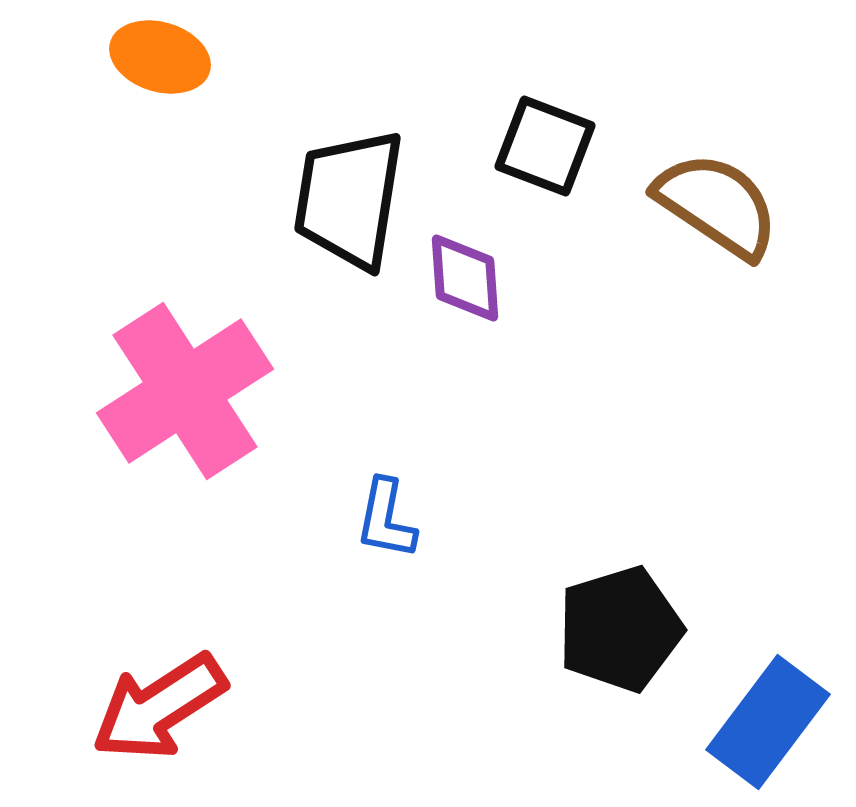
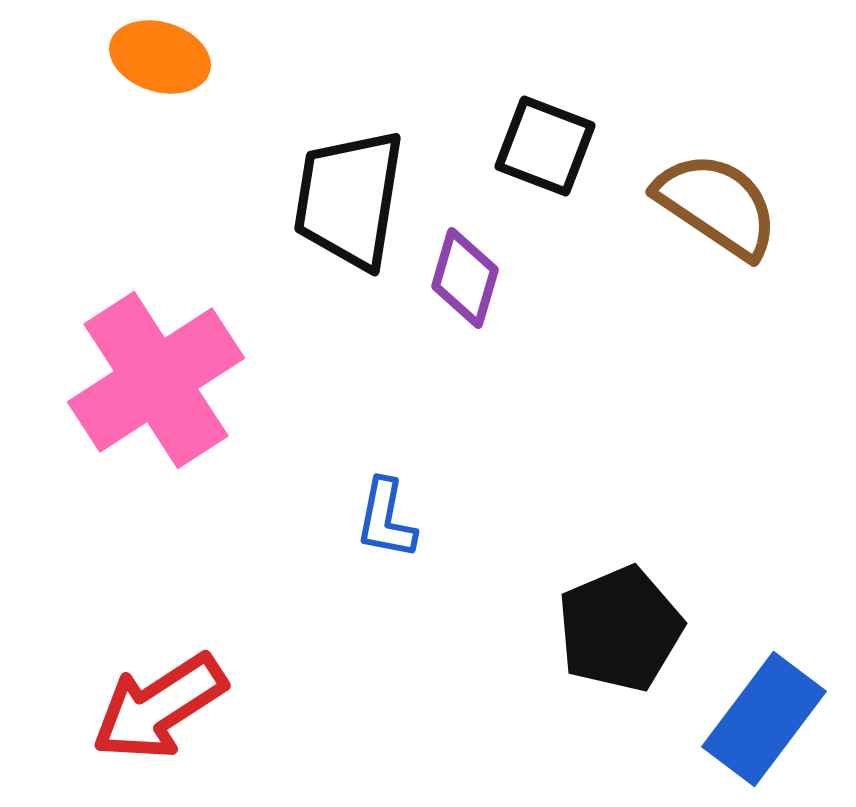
purple diamond: rotated 20 degrees clockwise
pink cross: moved 29 px left, 11 px up
black pentagon: rotated 6 degrees counterclockwise
blue rectangle: moved 4 px left, 3 px up
